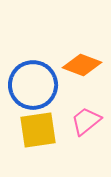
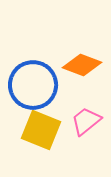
yellow square: moved 3 px right; rotated 30 degrees clockwise
